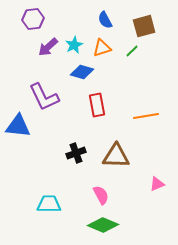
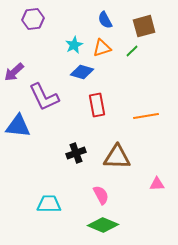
purple arrow: moved 34 px left, 25 px down
brown triangle: moved 1 px right, 1 px down
pink triangle: rotated 21 degrees clockwise
